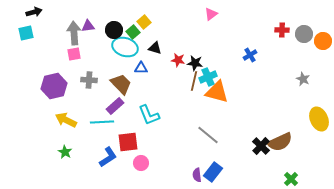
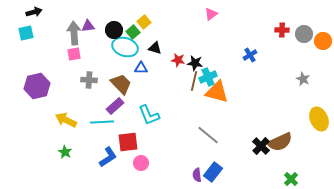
purple hexagon: moved 17 px left
